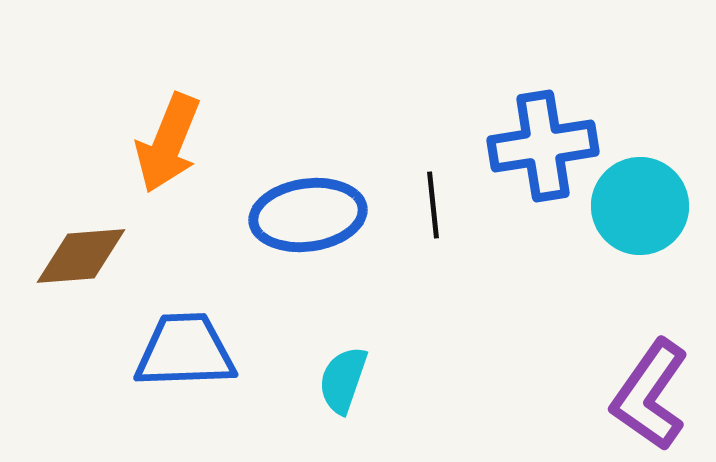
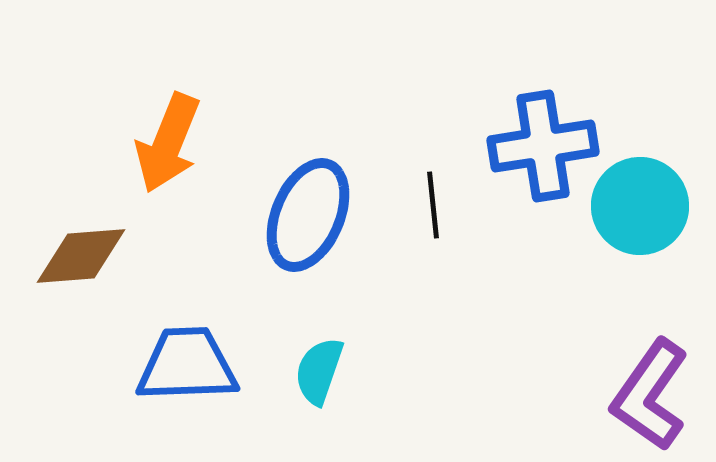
blue ellipse: rotated 59 degrees counterclockwise
blue trapezoid: moved 2 px right, 14 px down
cyan semicircle: moved 24 px left, 9 px up
